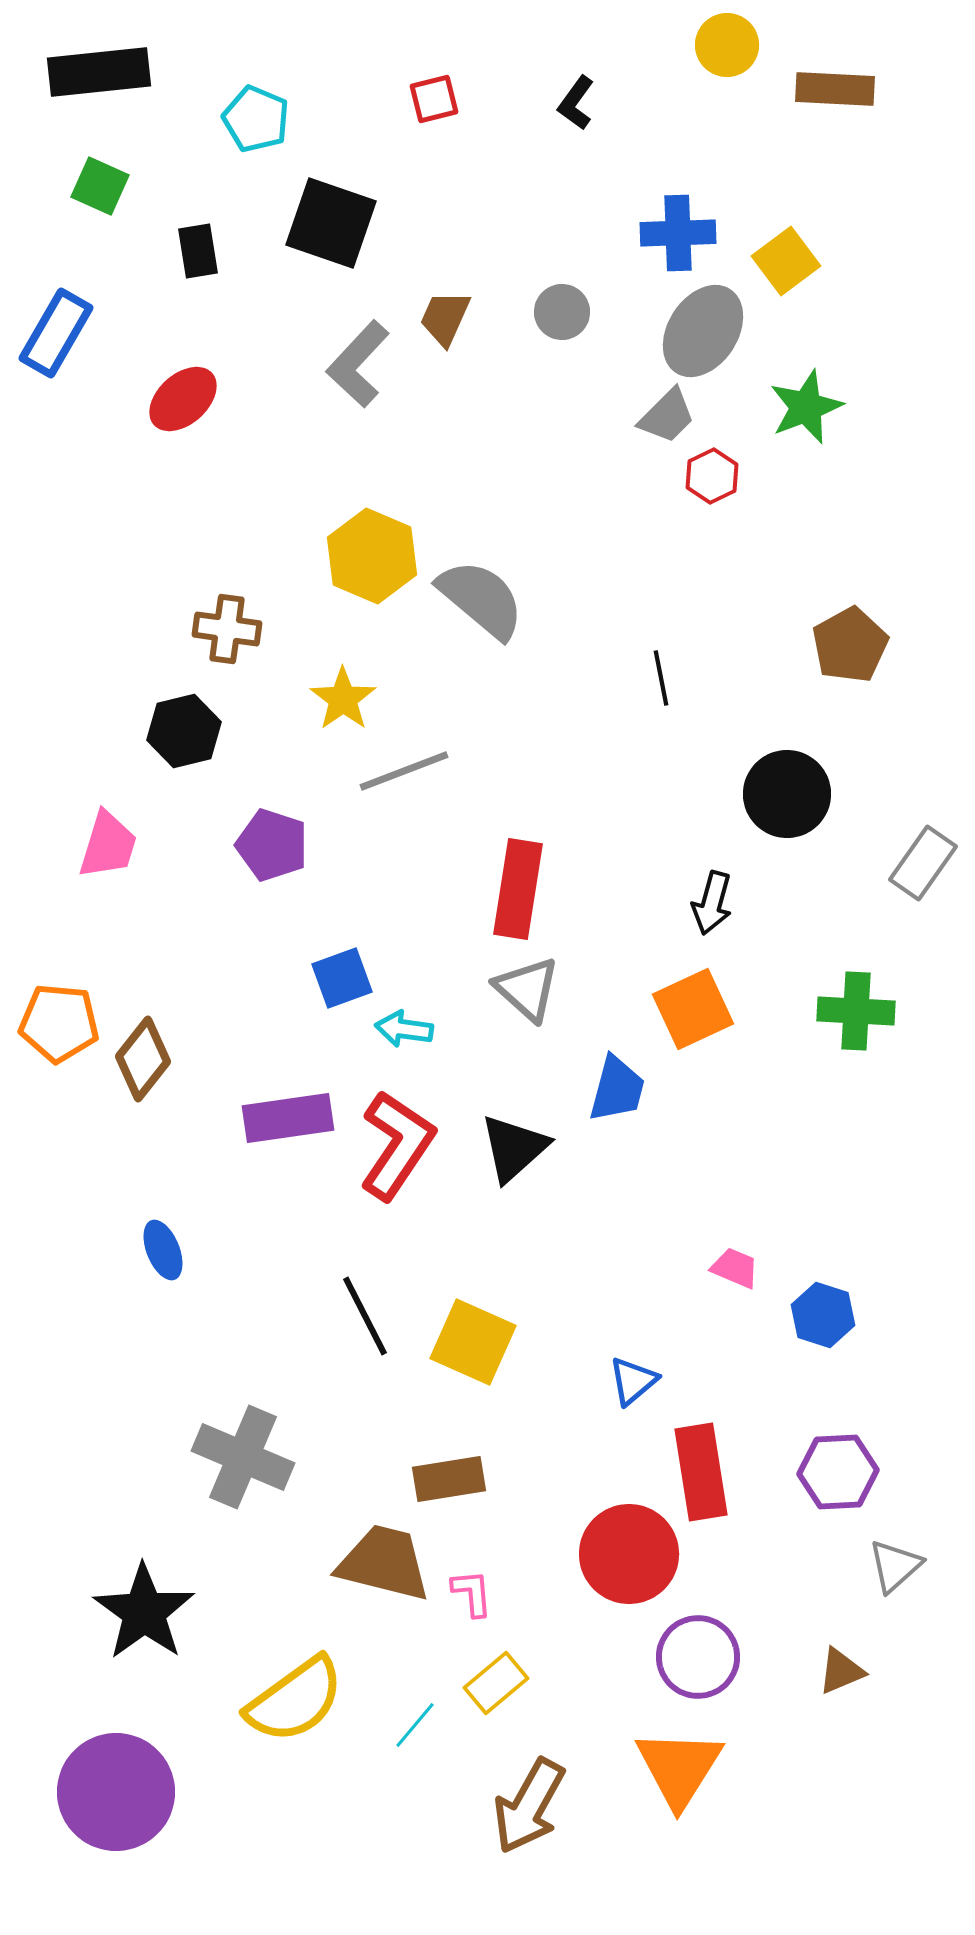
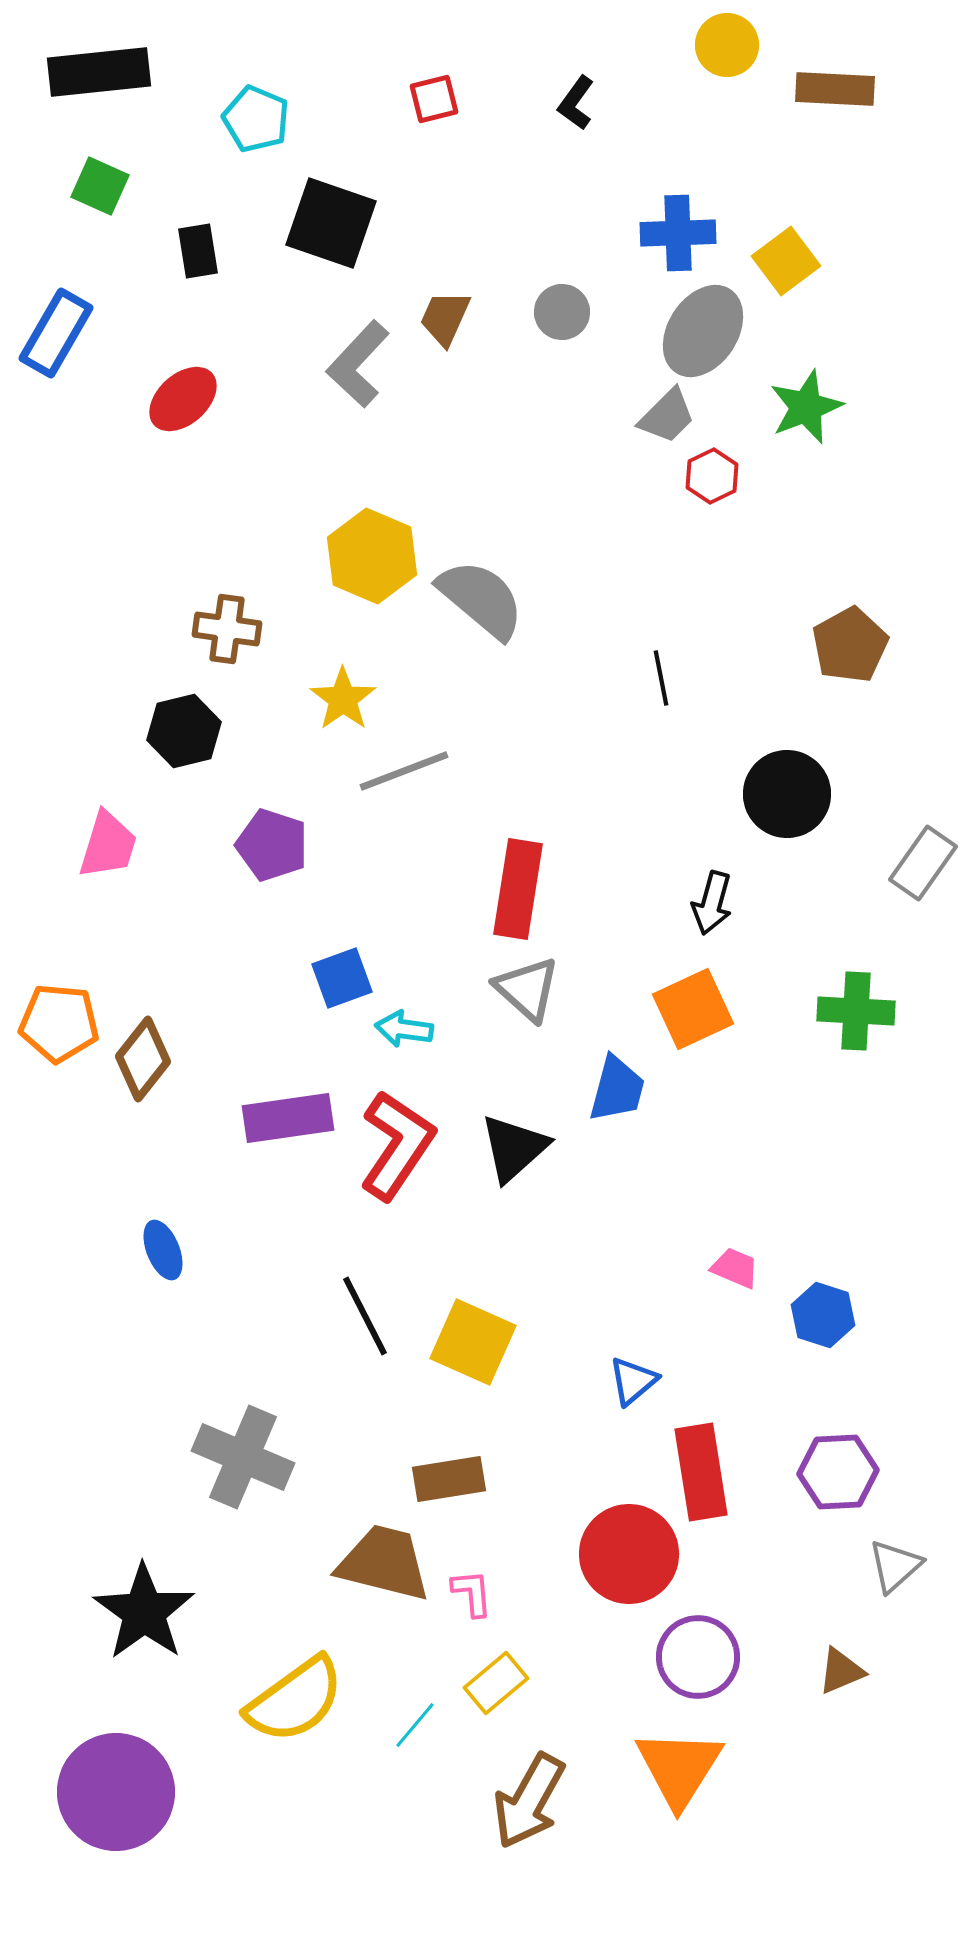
brown arrow at (529, 1806): moved 5 px up
